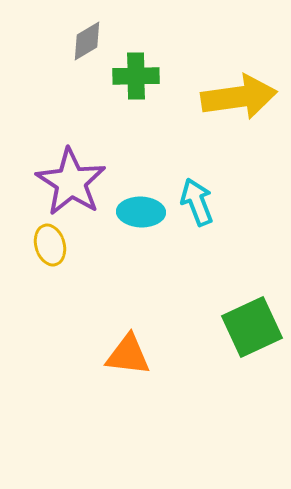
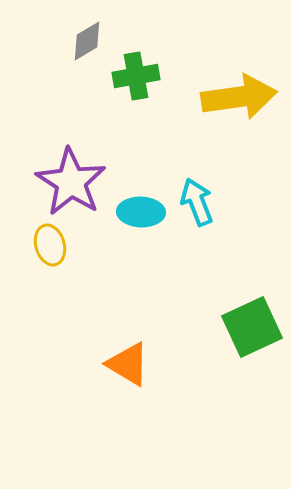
green cross: rotated 9 degrees counterclockwise
orange triangle: moved 9 px down; rotated 24 degrees clockwise
